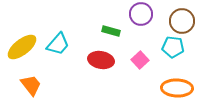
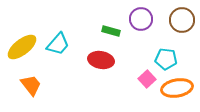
purple circle: moved 5 px down
brown circle: moved 1 px up
cyan pentagon: moved 7 px left, 12 px down
pink square: moved 7 px right, 19 px down
orange ellipse: rotated 12 degrees counterclockwise
